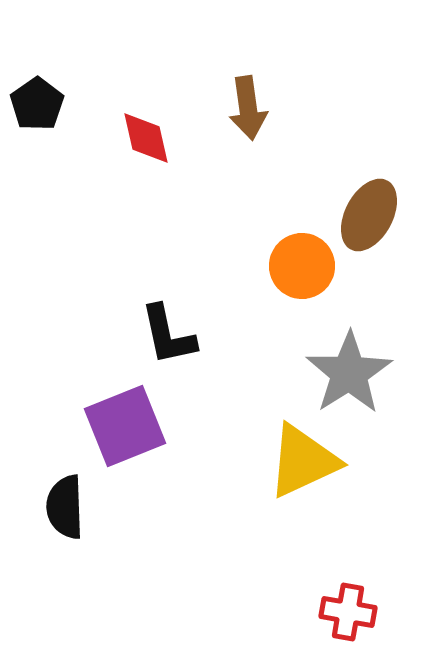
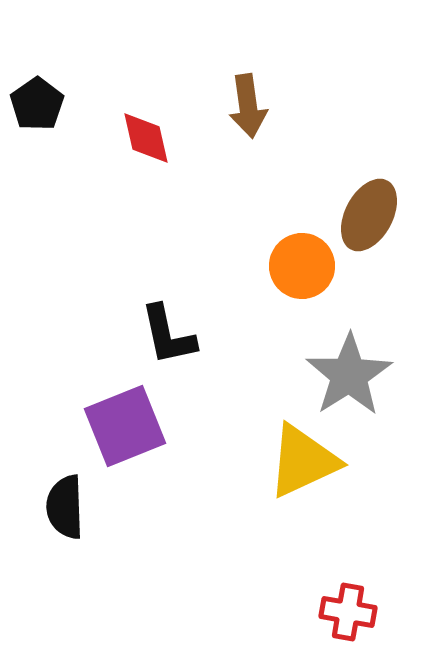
brown arrow: moved 2 px up
gray star: moved 2 px down
